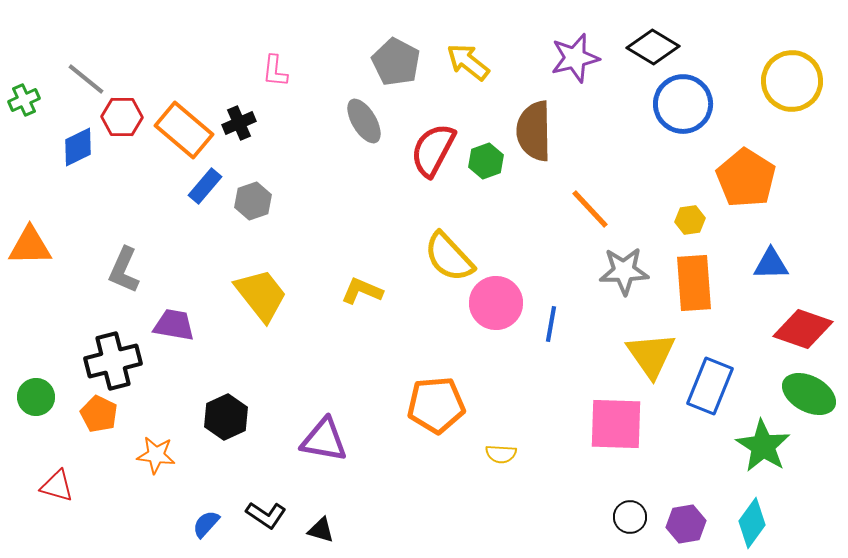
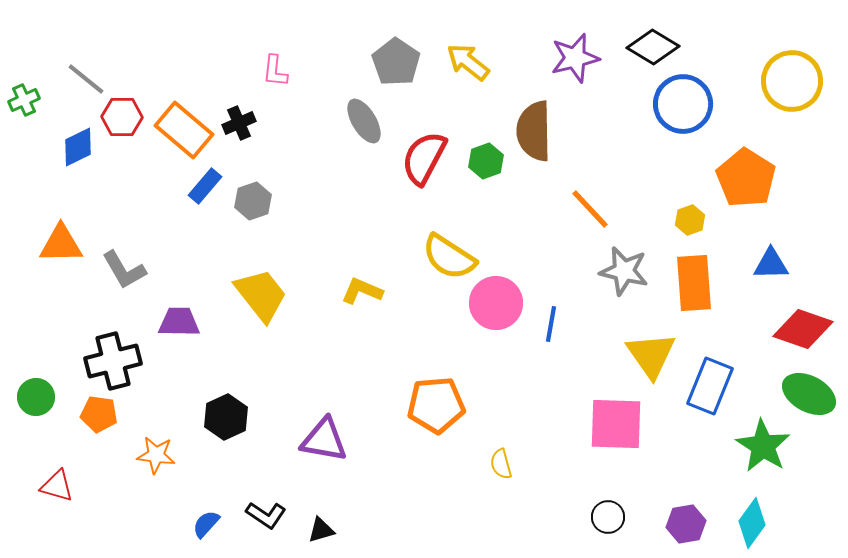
gray pentagon at (396, 62): rotated 6 degrees clockwise
red semicircle at (433, 150): moved 9 px left, 8 px down
yellow hexagon at (690, 220): rotated 12 degrees counterclockwise
orange triangle at (30, 246): moved 31 px right, 2 px up
yellow semicircle at (449, 257): rotated 14 degrees counterclockwise
gray L-shape at (124, 270): rotated 54 degrees counterclockwise
gray star at (624, 271): rotated 15 degrees clockwise
purple trapezoid at (174, 325): moved 5 px right, 3 px up; rotated 9 degrees counterclockwise
orange pentagon at (99, 414): rotated 18 degrees counterclockwise
yellow semicircle at (501, 454): moved 10 px down; rotated 72 degrees clockwise
black circle at (630, 517): moved 22 px left
black triangle at (321, 530): rotated 32 degrees counterclockwise
